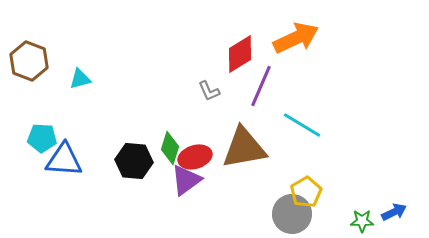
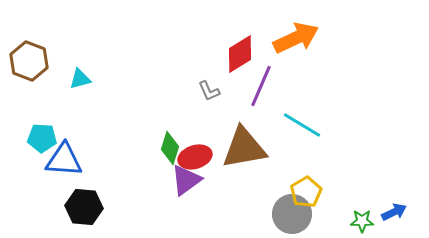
black hexagon: moved 50 px left, 46 px down
